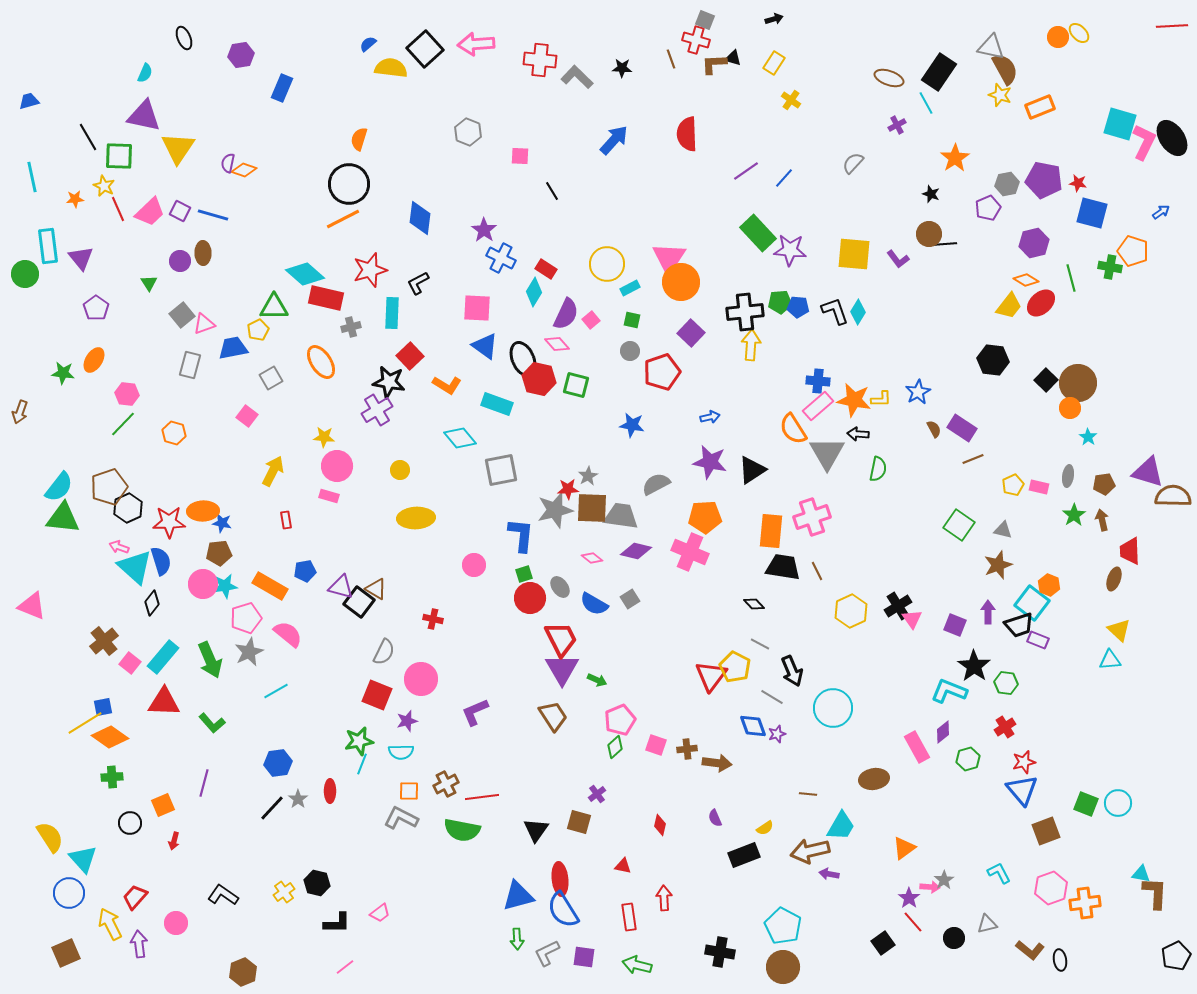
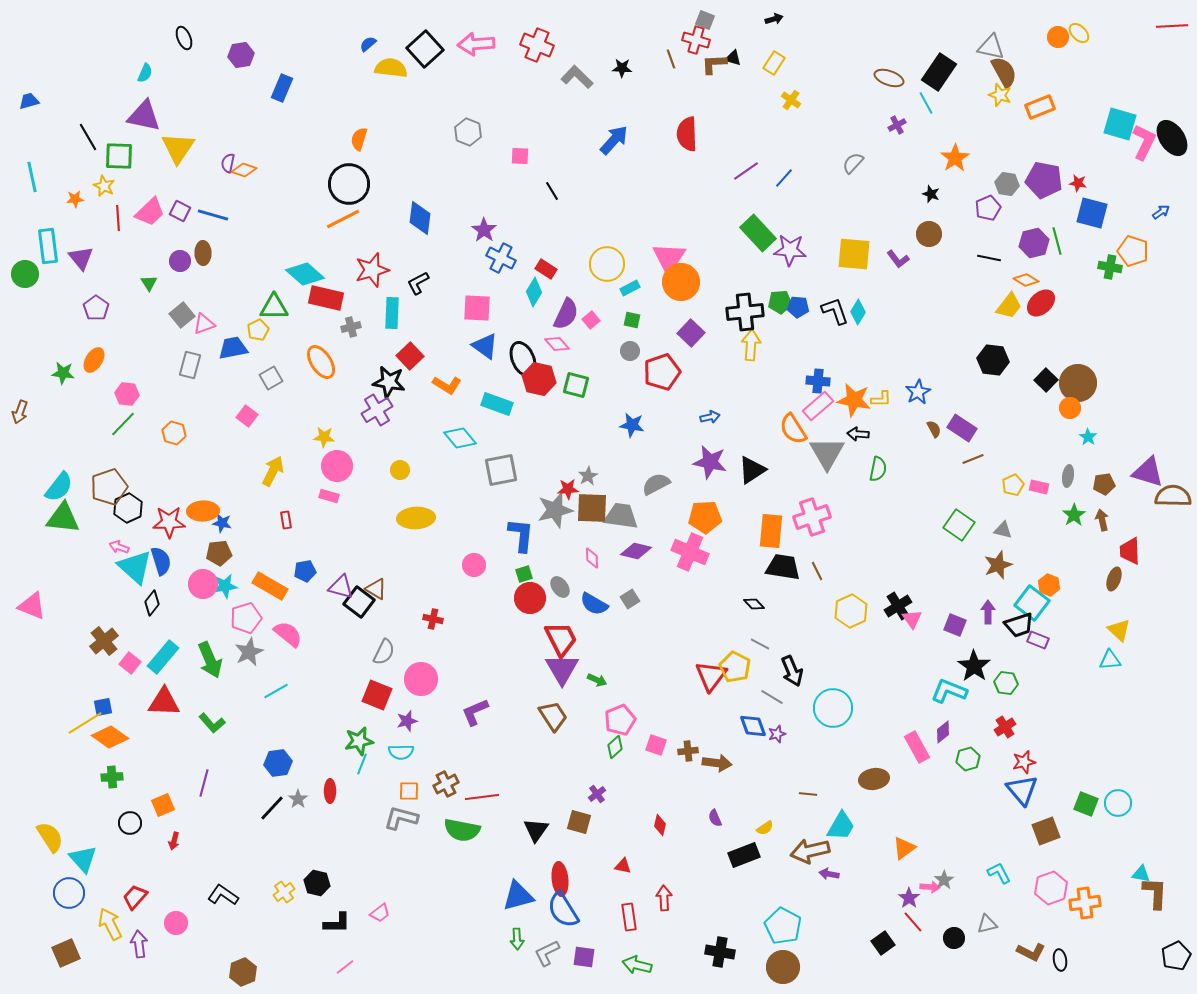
red cross at (540, 60): moved 3 px left, 15 px up; rotated 16 degrees clockwise
brown semicircle at (1005, 69): moved 1 px left, 3 px down
gray hexagon at (1007, 184): rotated 20 degrees clockwise
red line at (118, 209): moved 9 px down; rotated 20 degrees clockwise
black line at (945, 244): moved 44 px right, 14 px down; rotated 15 degrees clockwise
red star at (370, 270): moved 2 px right
green line at (1071, 278): moved 14 px left, 37 px up
pink diamond at (592, 558): rotated 50 degrees clockwise
brown cross at (687, 749): moved 1 px right, 2 px down
gray L-shape at (401, 818): rotated 12 degrees counterclockwise
brown L-shape at (1030, 950): moved 1 px right, 2 px down; rotated 12 degrees counterclockwise
